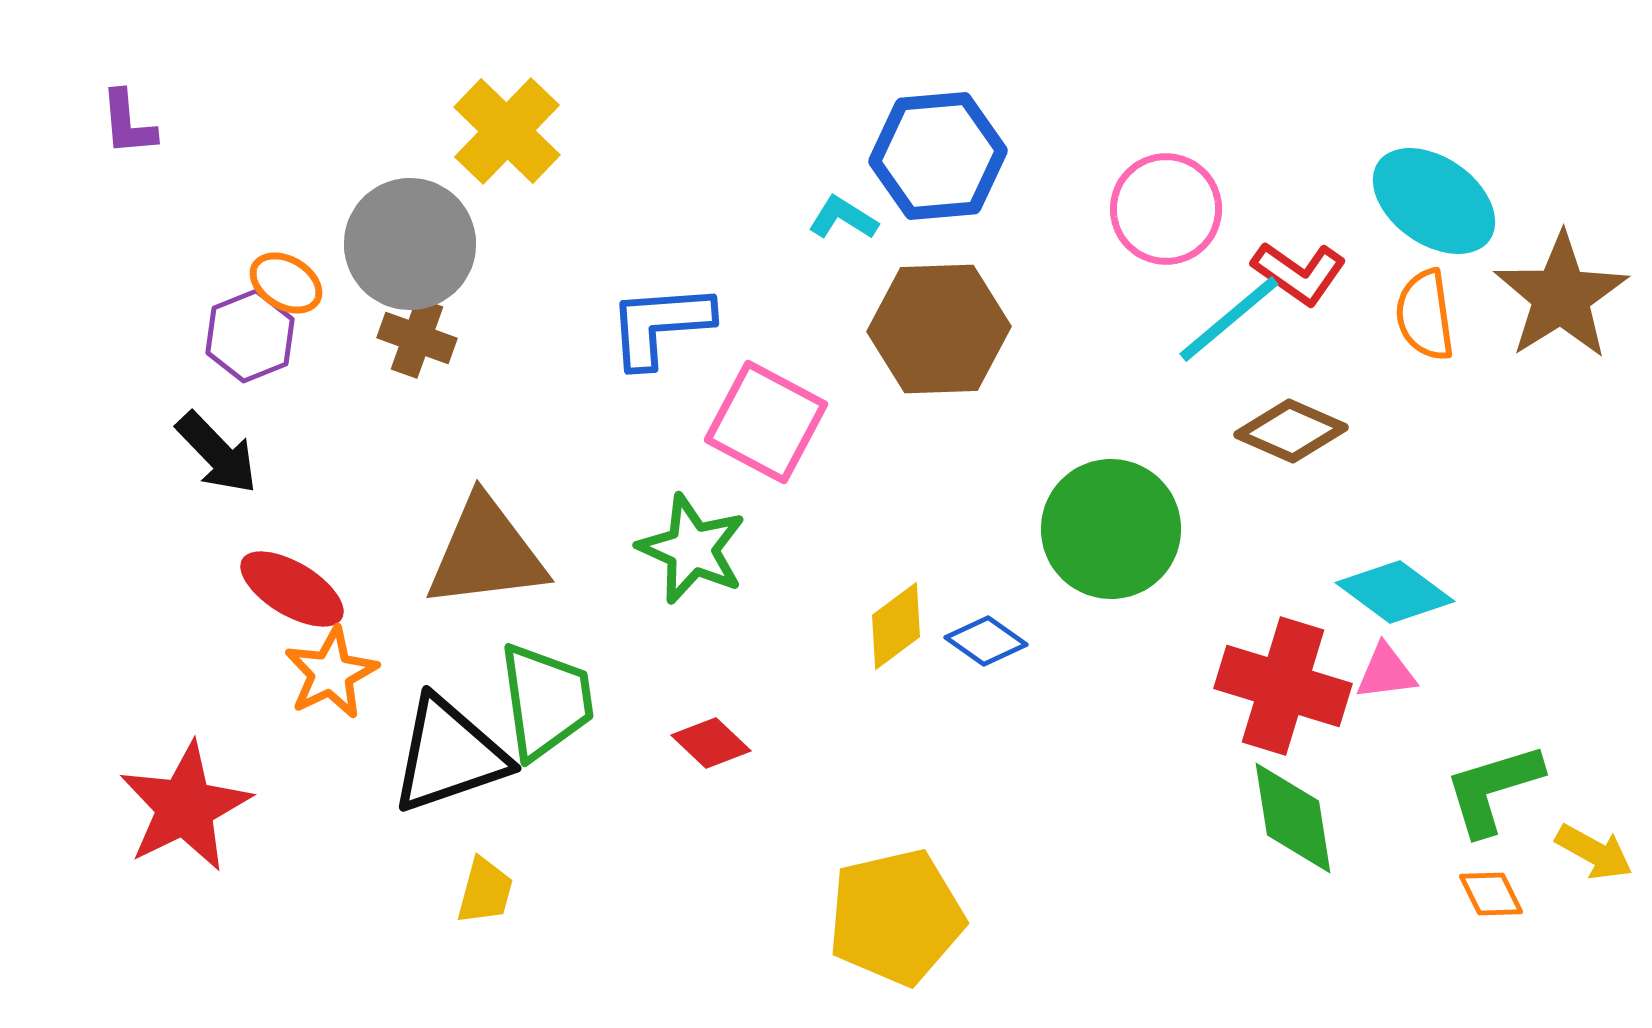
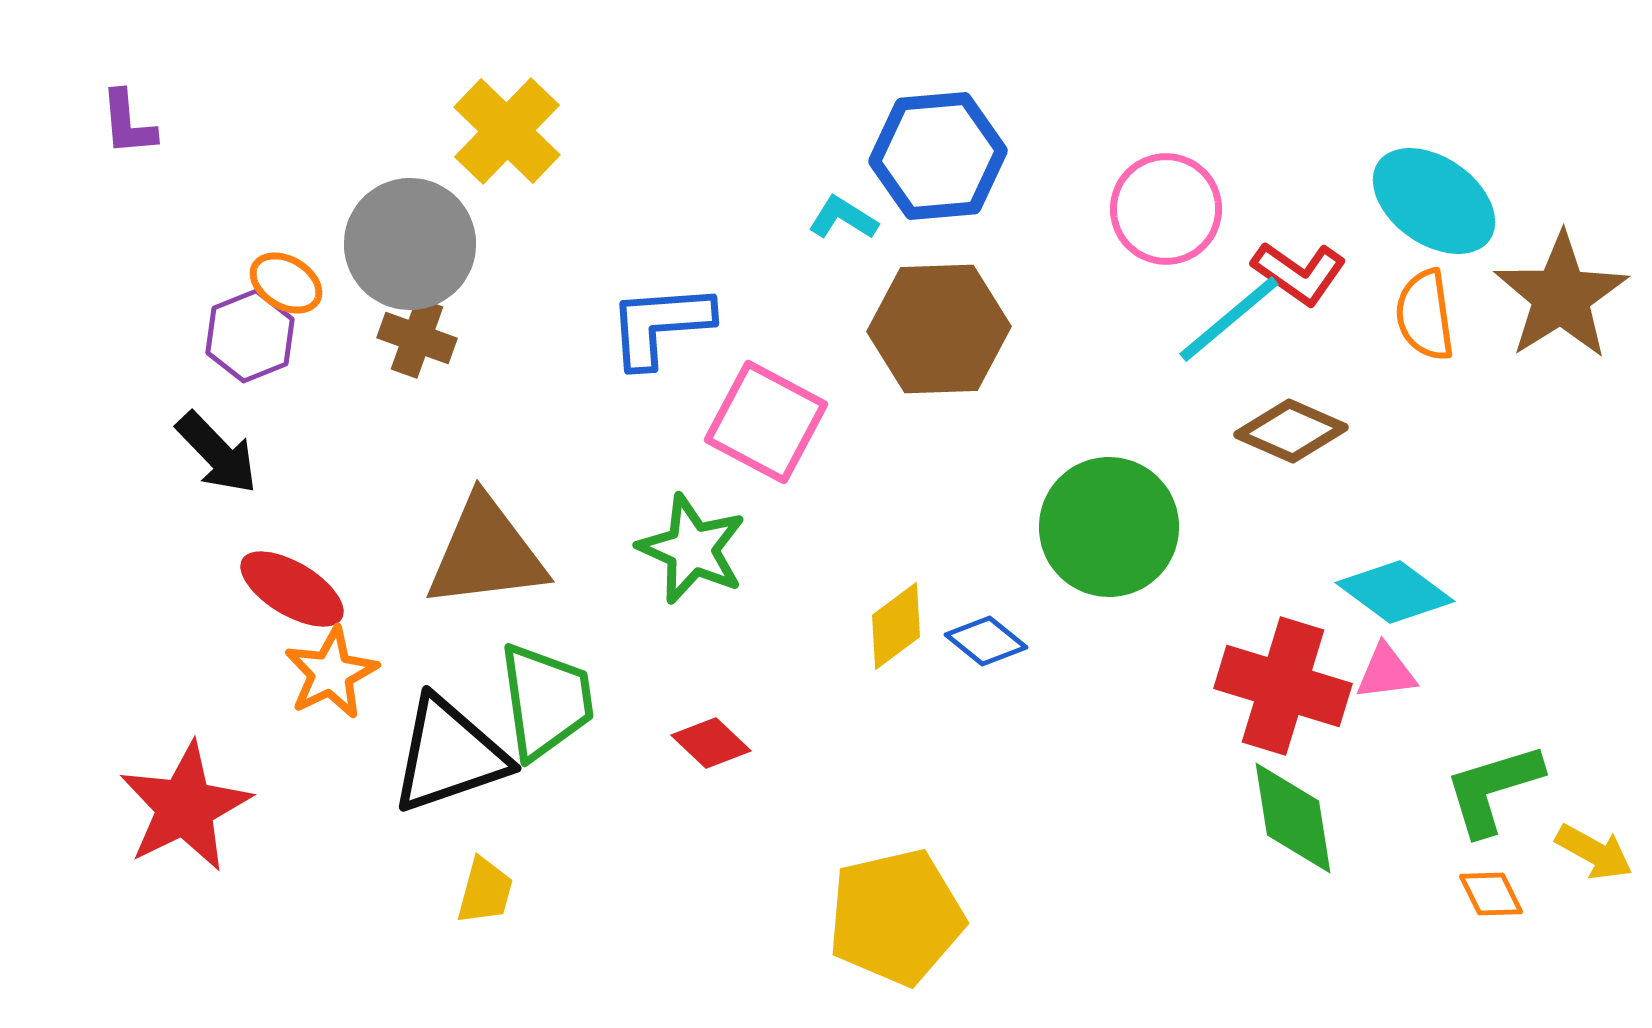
green circle: moved 2 px left, 2 px up
blue diamond: rotated 4 degrees clockwise
